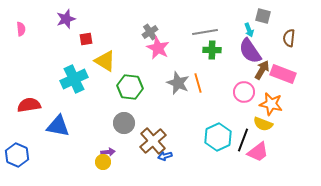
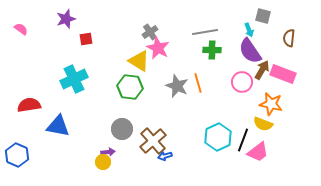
pink semicircle: rotated 48 degrees counterclockwise
yellow triangle: moved 34 px right
gray star: moved 1 px left, 3 px down
pink circle: moved 2 px left, 10 px up
gray circle: moved 2 px left, 6 px down
